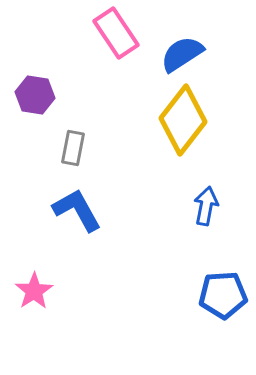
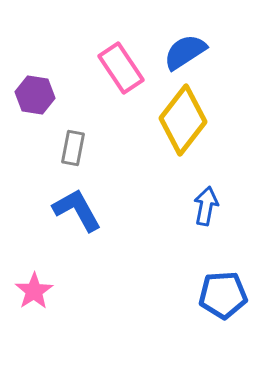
pink rectangle: moved 5 px right, 35 px down
blue semicircle: moved 3 px right, 2 px up
